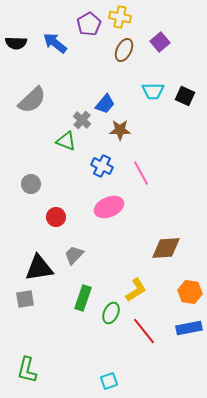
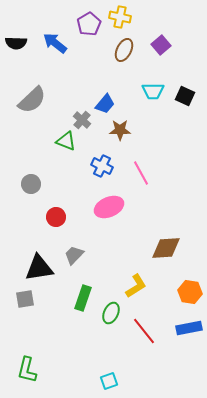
purple square: moved 1 px right, 3 px down
yellow L-shape: moved 4 px up
